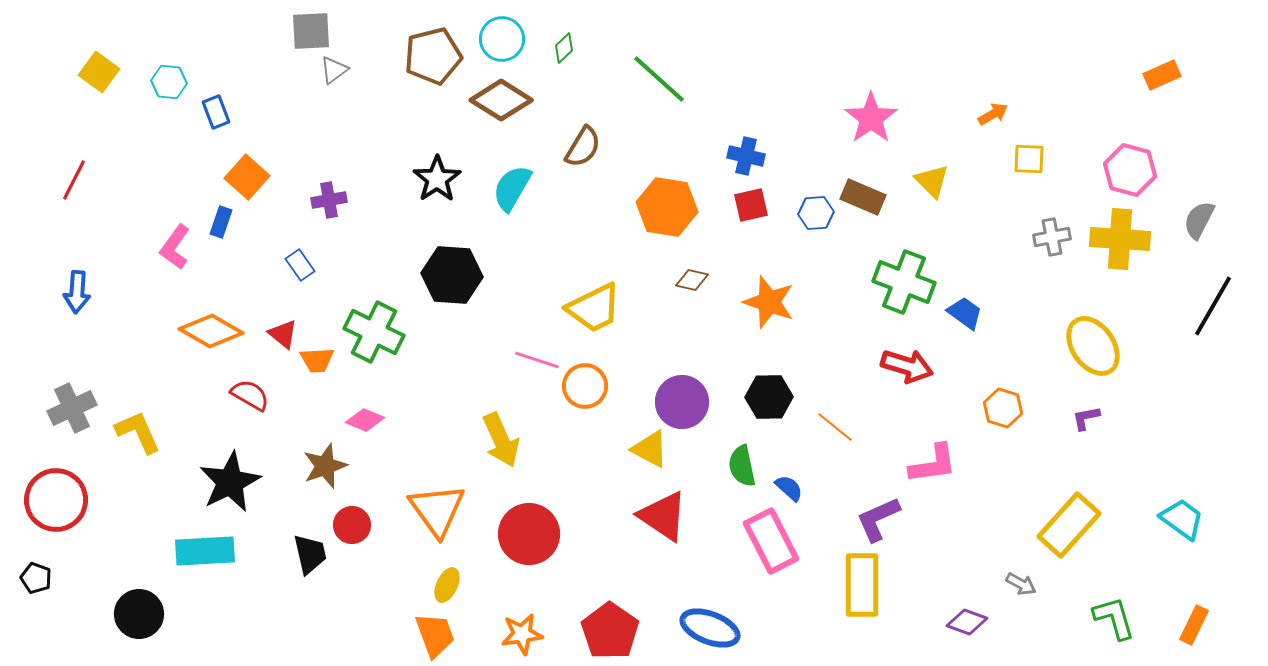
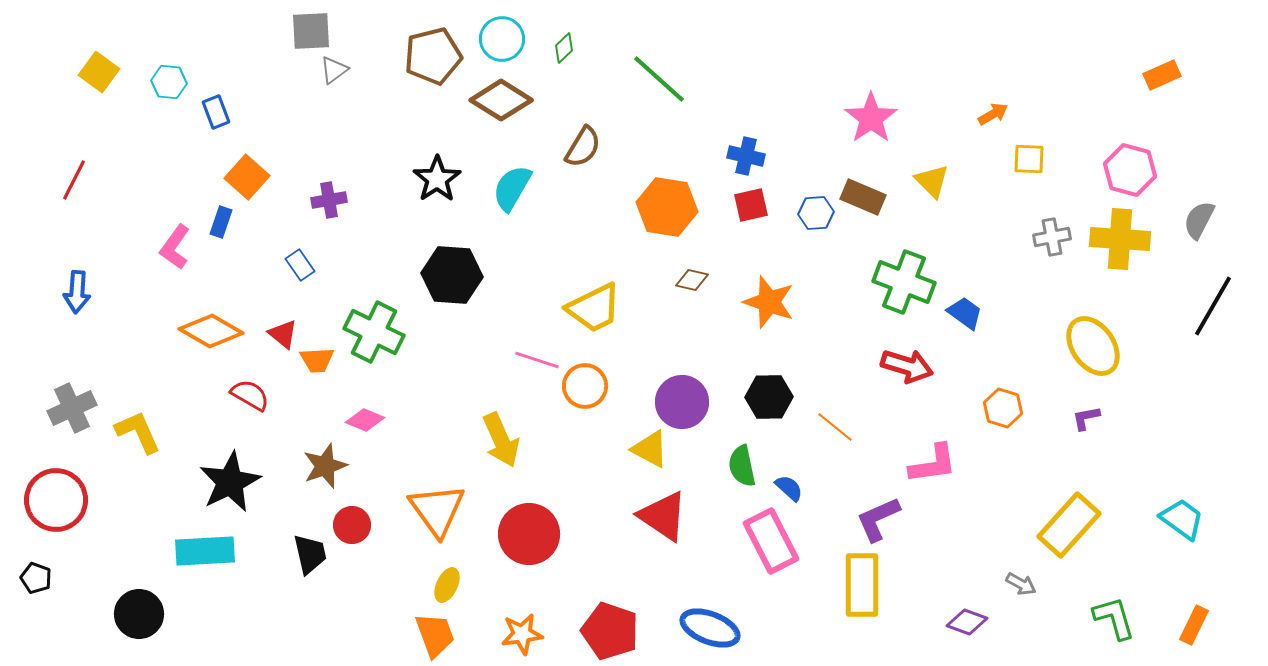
red pentagon at (610, 631): rotated 16 degrees counterclockwise
